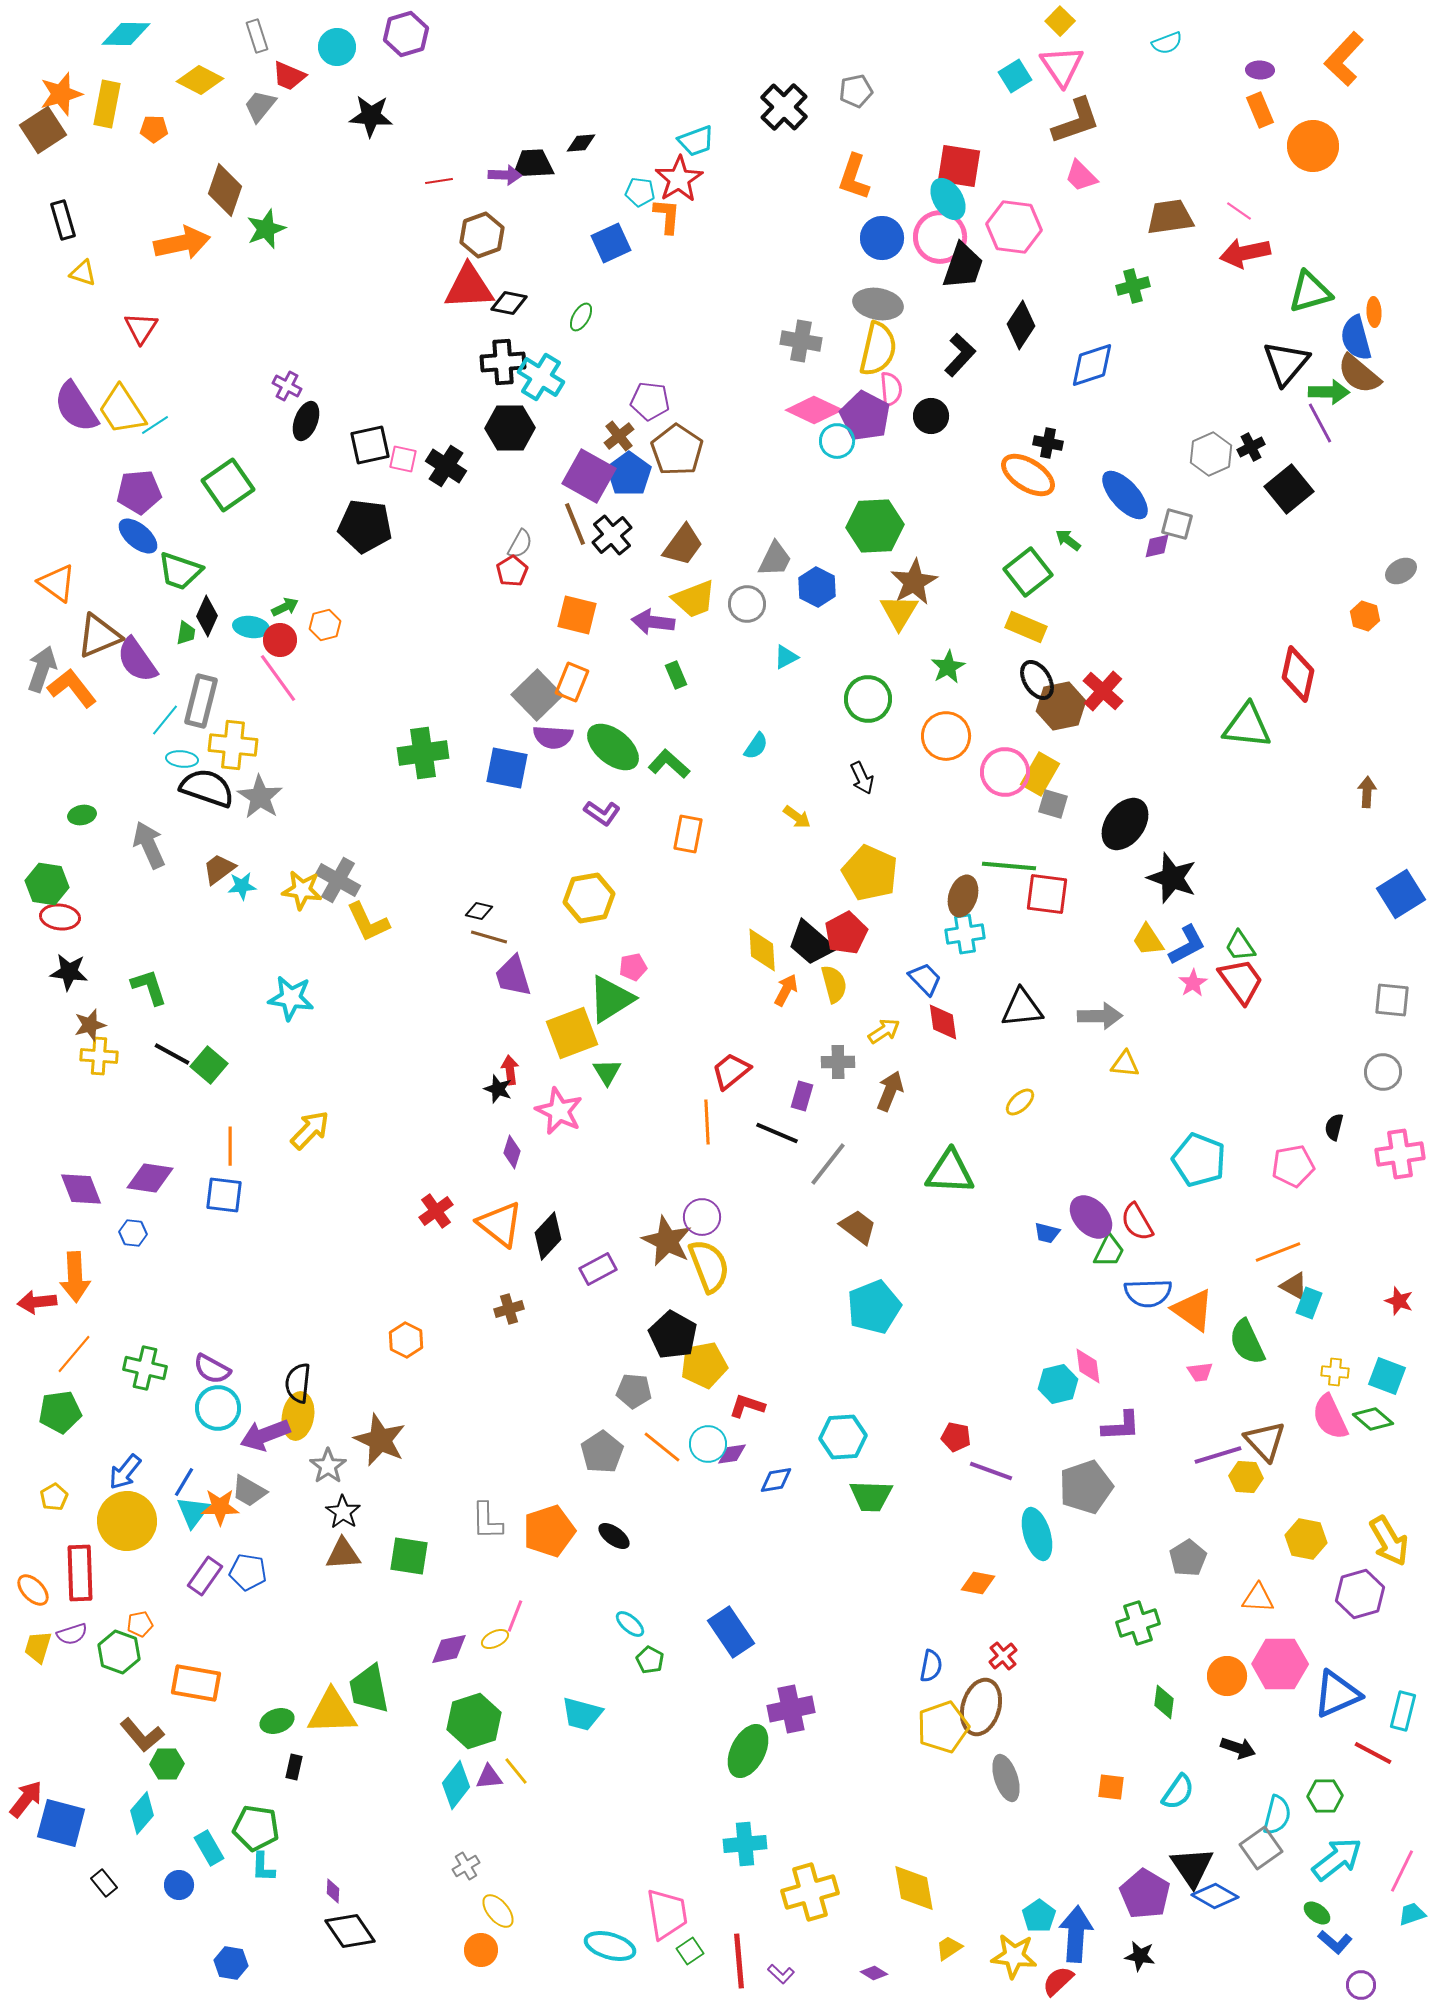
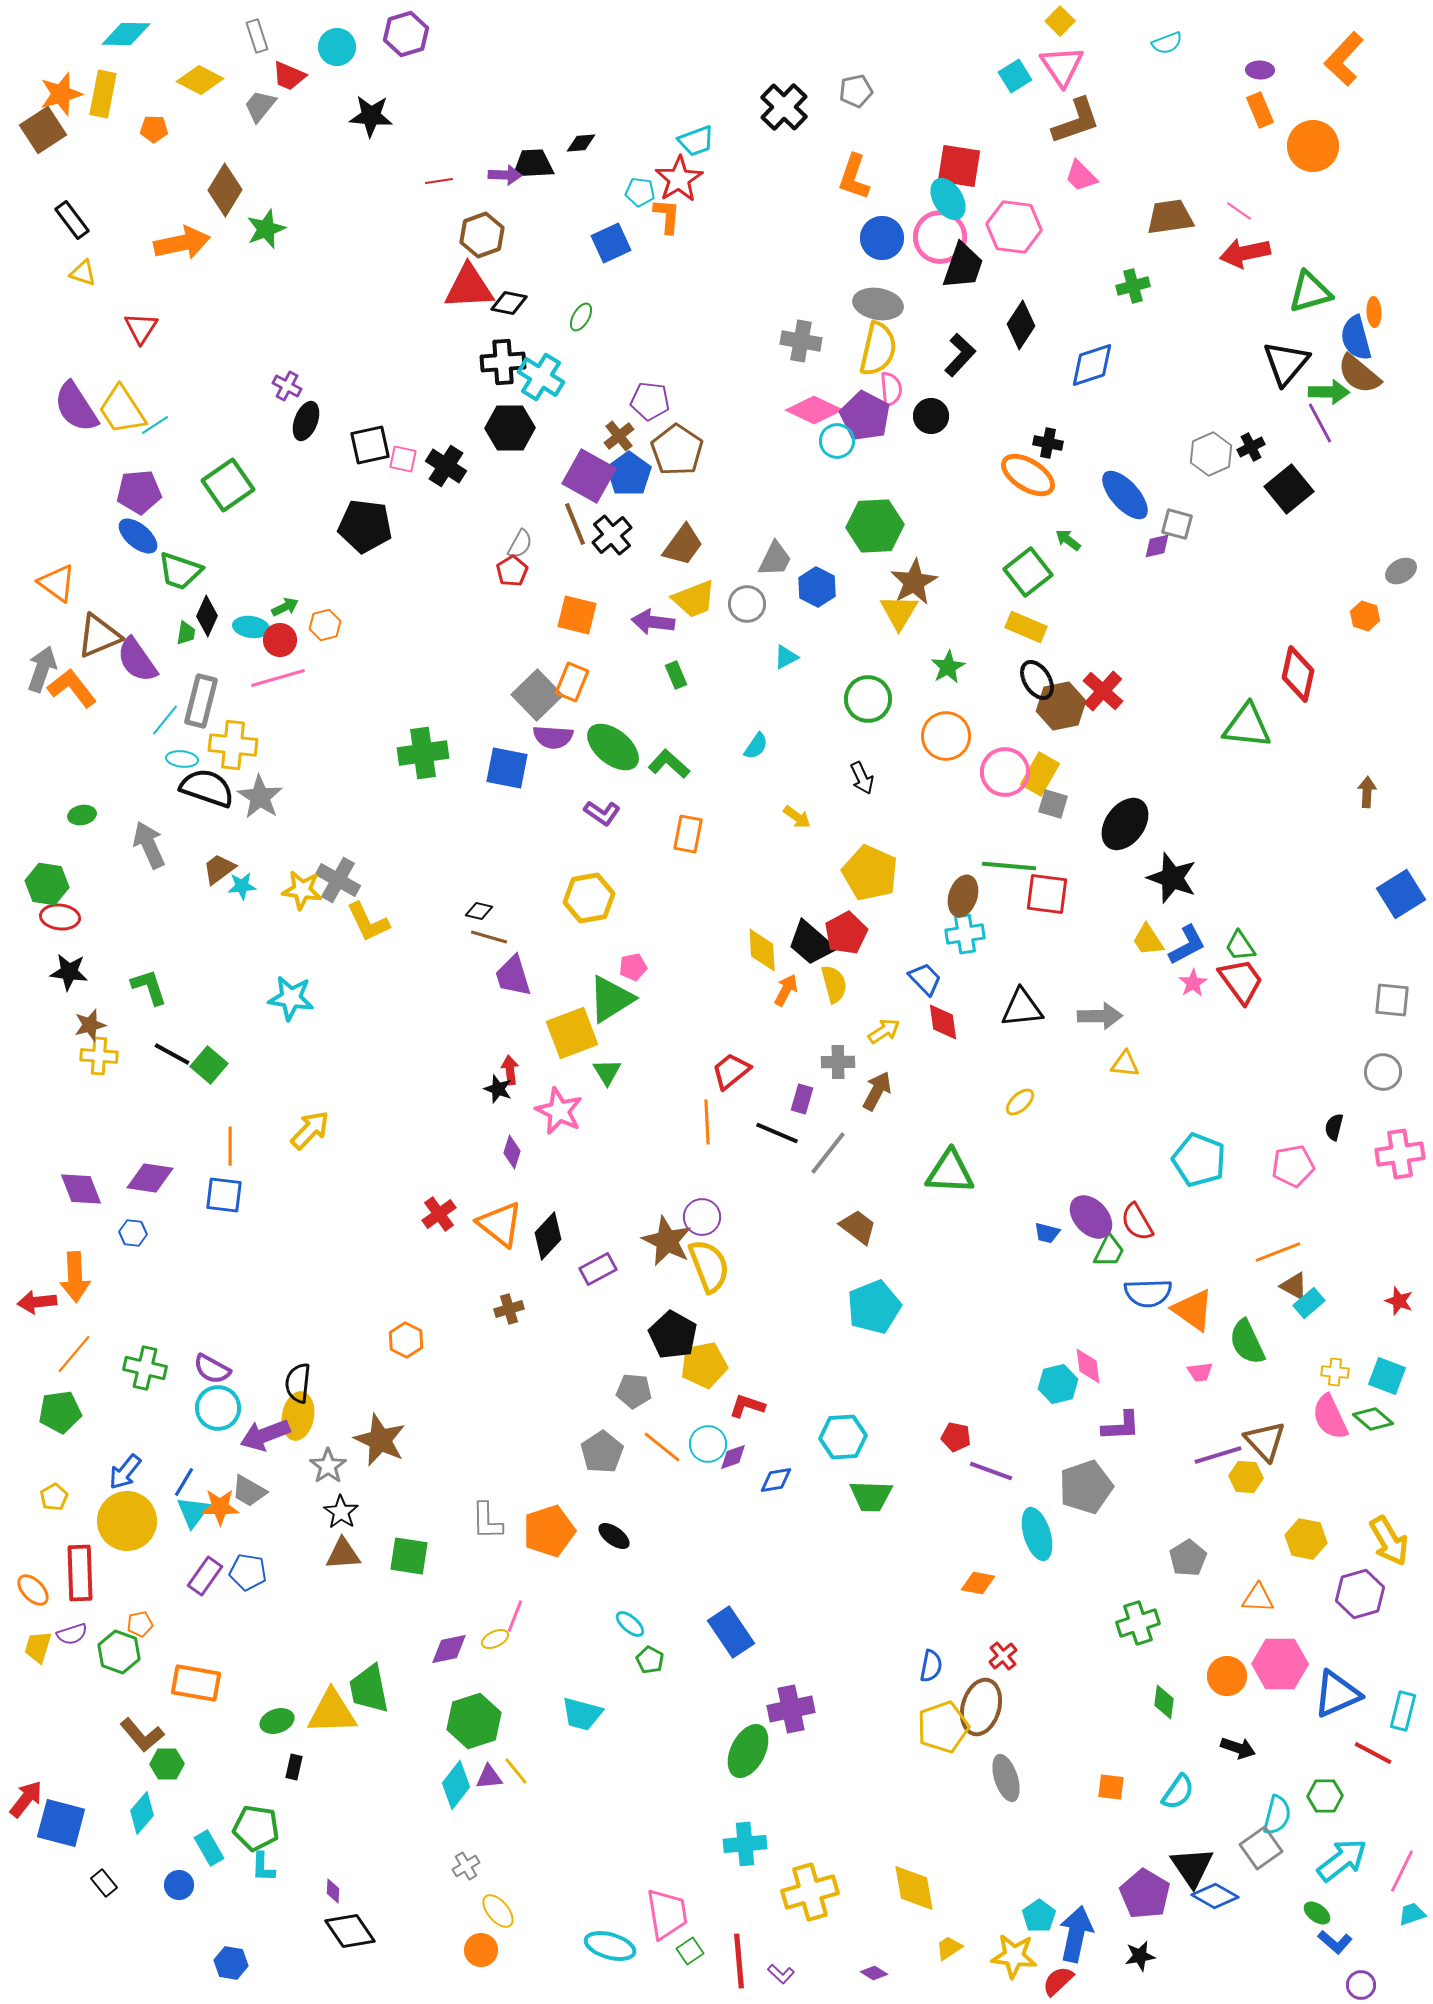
yellow rectangle at (107, 104): moved 4 px left, 10 px up
brown diamond at (225, 190): rotated 12 degrees clockwise
black rectangle at (63, 220): moved 9 px right; rotated 21 degrees counterclockwise
pink line at (278, 678): rotated 70 degrees counterclockwise
brown arrow at (890, 1091): moved 13 px left; rotated 6 degrees clockwise
purple rectangle at (802, 1096): moved 3 px down
gray line at (828, 1164): moved 11 px up
red cross at (436, 1211): moved 3 px right, 3 px down
cyan rectangle at (1309, 1303): rotated 28 degrees clockwise
purple diamond at (732, 1454): moved 1 px right, 3 px down; rotated 12 degrees counterclockwise
black star at (343, 1512): moved 2 px left
cyan arrow at (1337, 1859): moved 5 px right, 1 px down
blue arrow at (1076, 1934): rotated 8 degrees clockwise
black star at (1140, 1956): rotated 20 degrees counterclockwise
